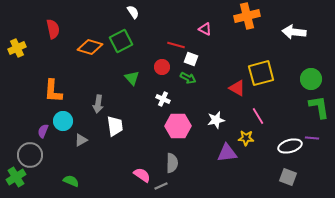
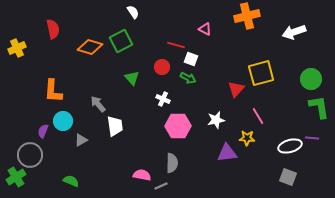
white arrow: rotated 25 degrees counterclockwise
red triangle: moved 1 px left, 1 px down; rotated 42 degrees clockwise
gray arrow: rotated 132 degrees clockwise
yellow star: moved 1 px right
pink semicircle: rotated 24 degrees counterclockwise
